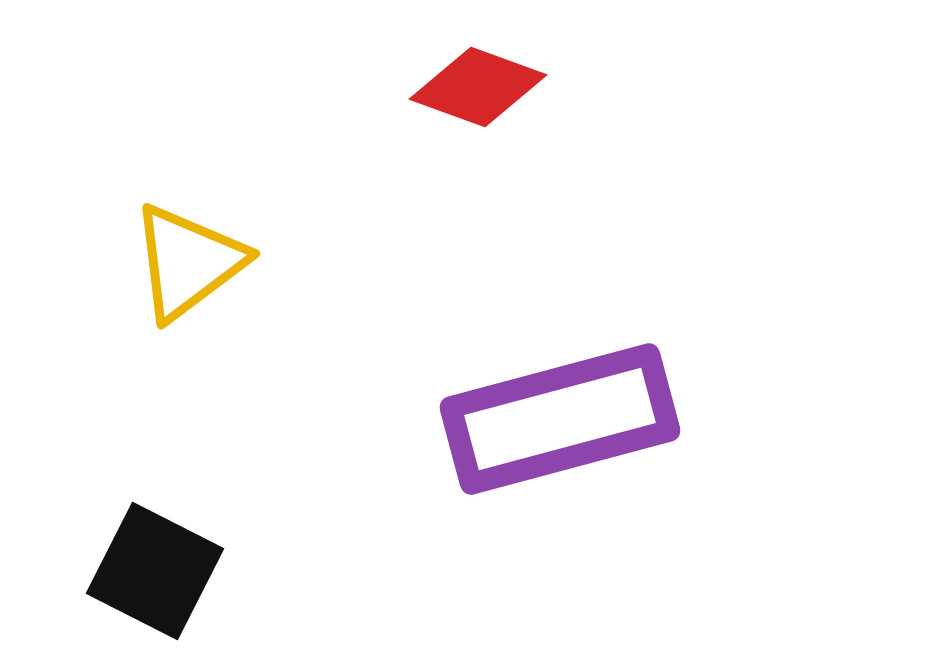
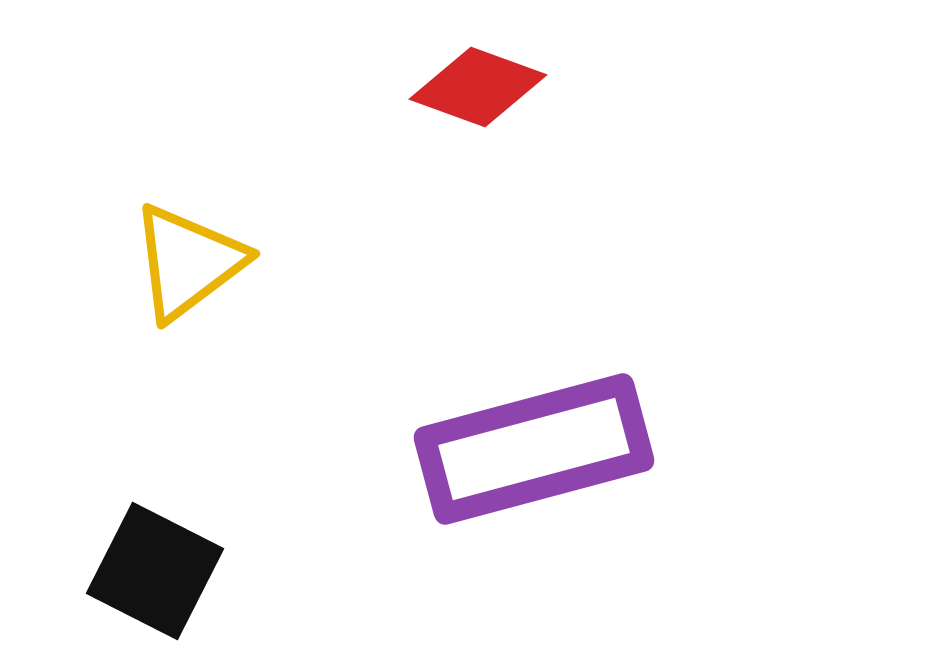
purple rectangle: moved 26 px left, 30 px down
